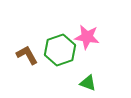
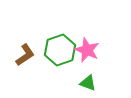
pink star: moved 13 px down; rotated 15 degrees clockwise
brown L-shape: moved 2 px left; rotated 85 degrees clockwise
